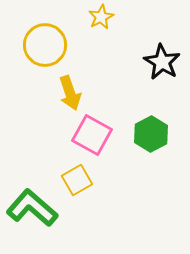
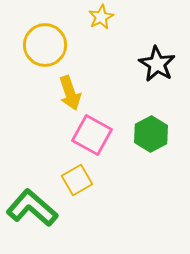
black star: moved 5 px left, 2 px down
